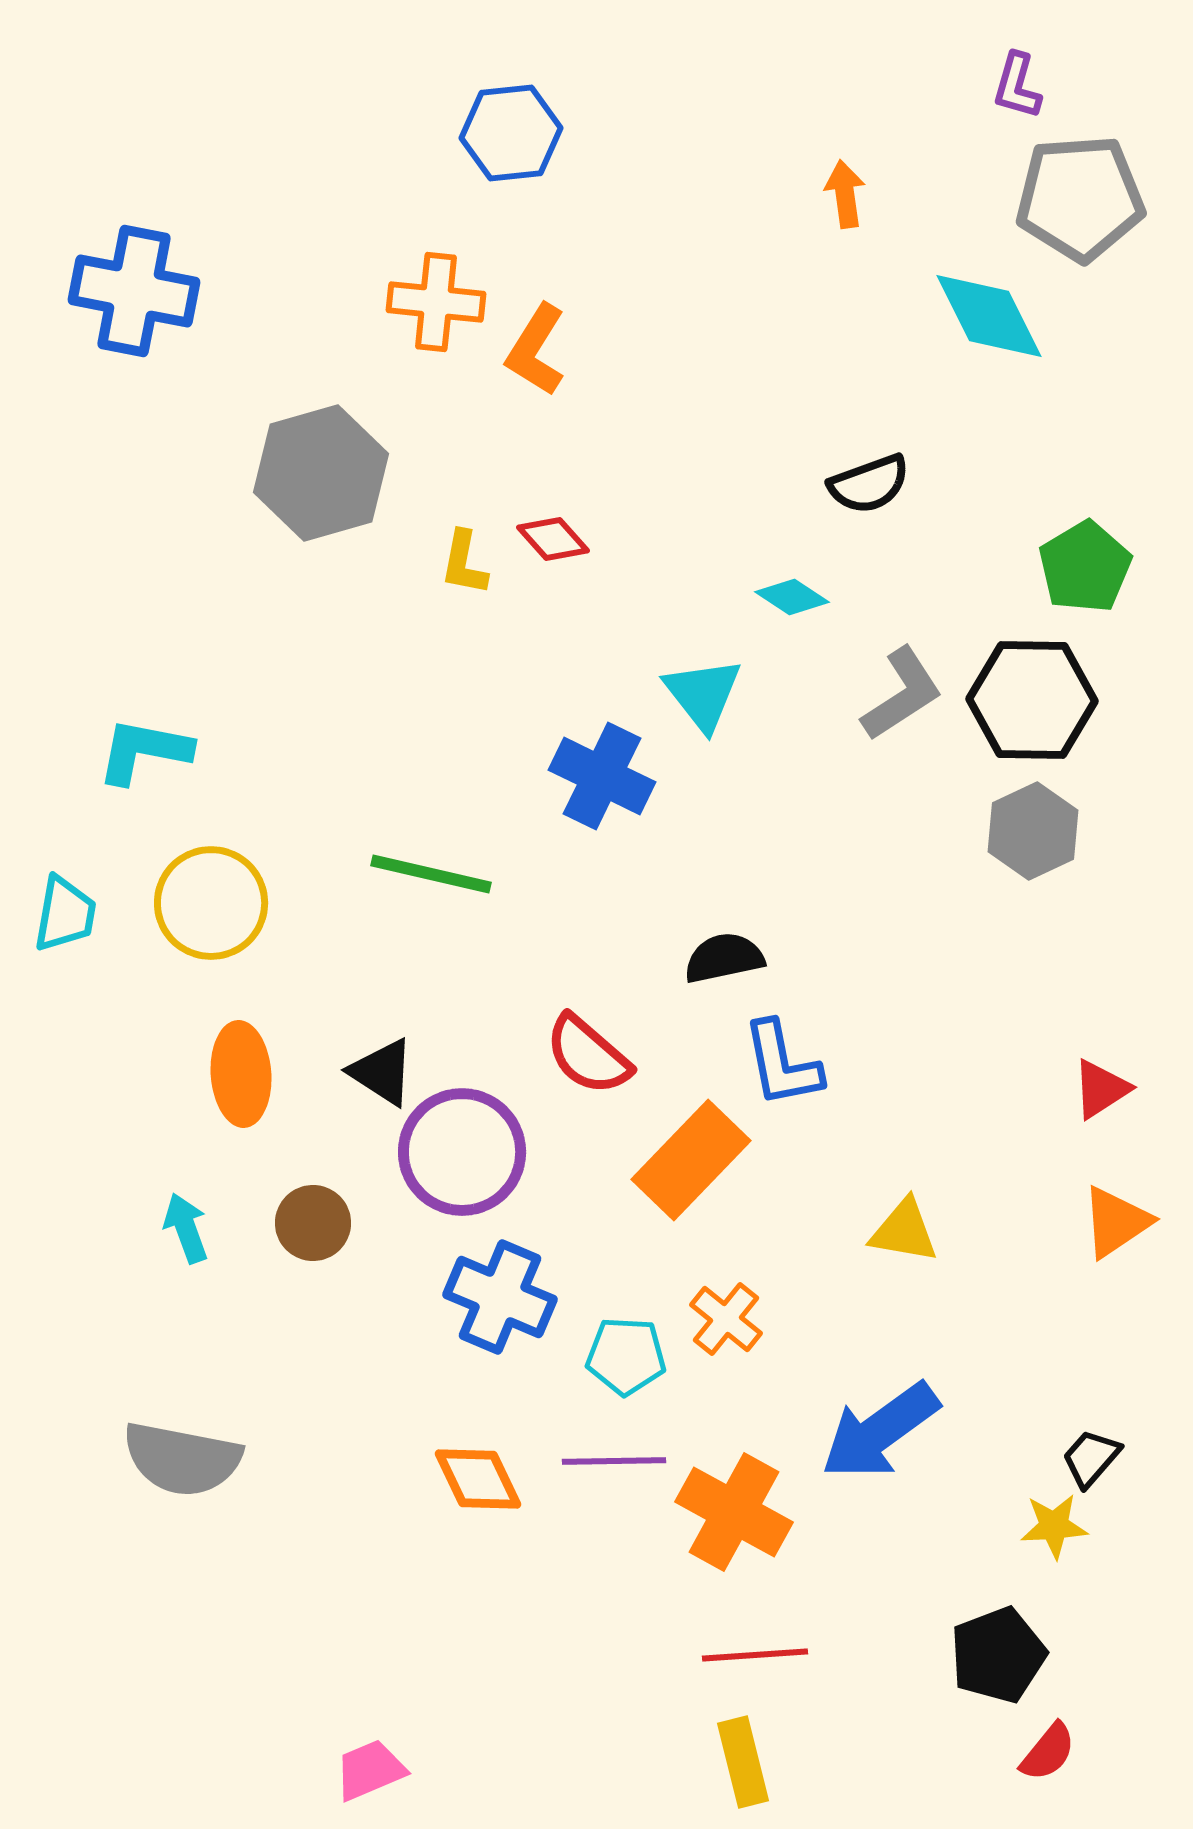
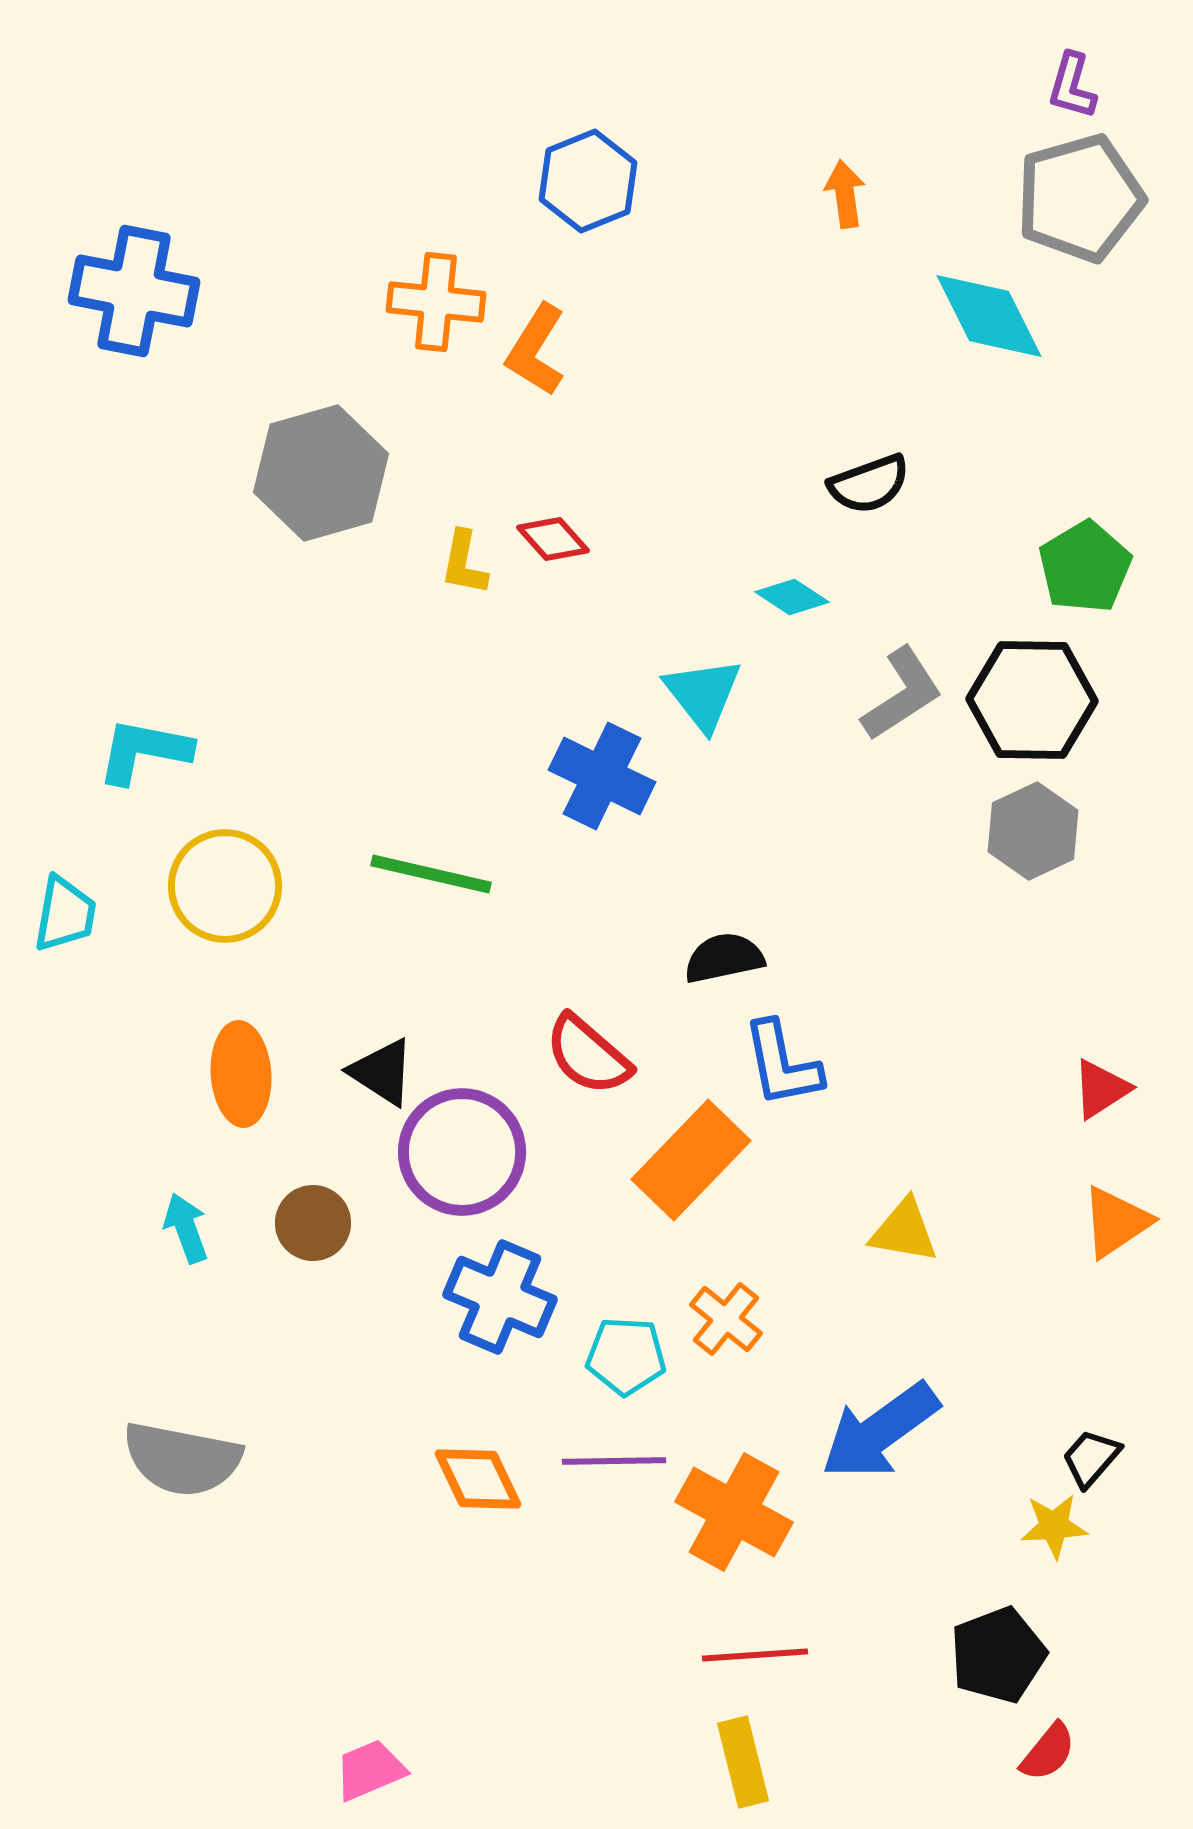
purple L-shape at (1017, 86): moved 55 px right
blue hexagon at (511, 133): moved 77 px right, 48 px down; rotated 16 degrees counterclockwise
gray pentagon at (1080, 198): rotated 12 degrees counterclockwise
yellow circle at (211, 903): moved 14 px right, 17 px up
